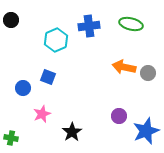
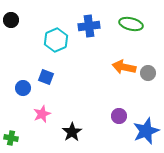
blue square: moved 2 px left
